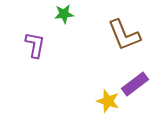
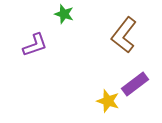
green star: rotated 24 degrees clockwise
brown L-shape: rotated 60 degrees clockwise
purple L-shape: rotated 60 degrees clockwise
